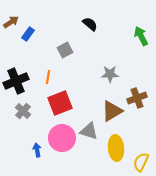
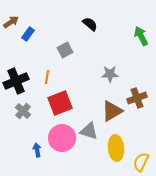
orange line: moved 1 px left
